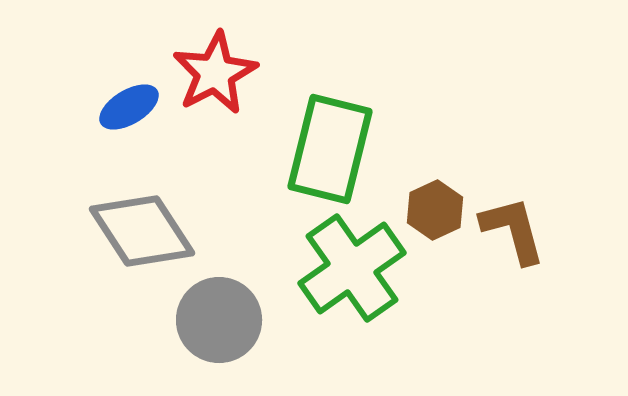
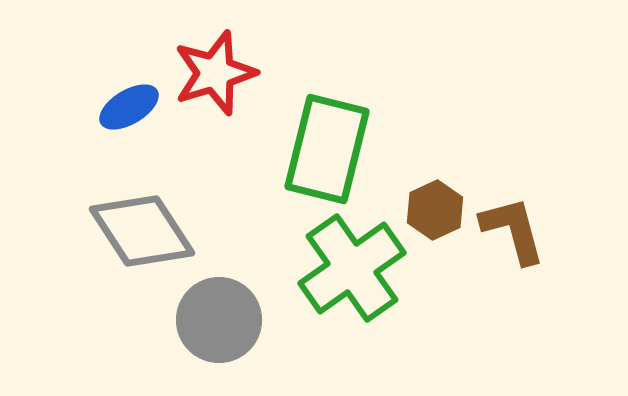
red star: rotated 10 degrees clockwise
green rectangle: moved 3 px left
